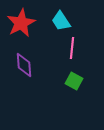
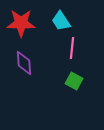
red star: rotated 28 degrees clockwise
purple diamond: moved 2 px up
